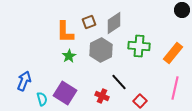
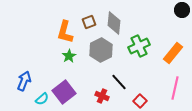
gray diamond: rotated 50 degrees counterclockwise
orange L-shape: rotated 15 degrees clockwise
green cross: rotated 30 degrees counterclockwise
purple square: moved 1 px left, 1 px up; rotated 20 degrees clockwise
cyan semicircle: rotated 64 degrees clockwise
